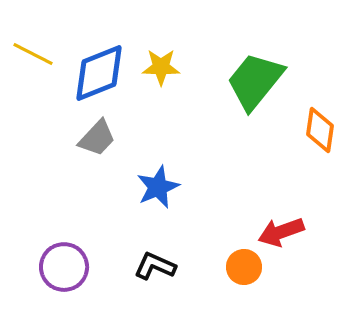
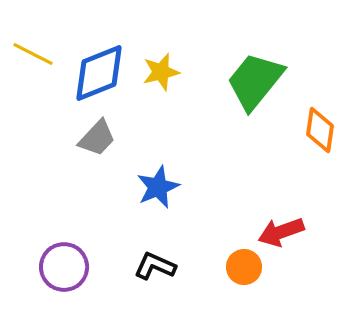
yellow star: moved 5 px down; rotated 15 degrees counterclockwise
